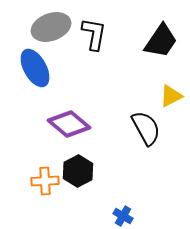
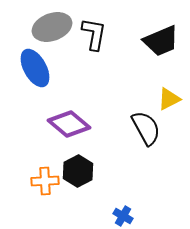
gray ellipse: moved 1 px right
black trapezoid: rotated 33 degrees clockwise
yellow triangle: moved 2 px left, 3 px down
